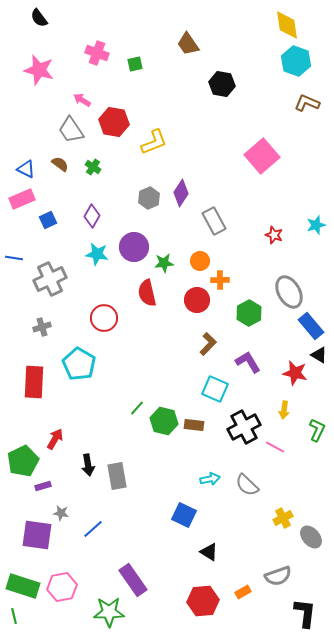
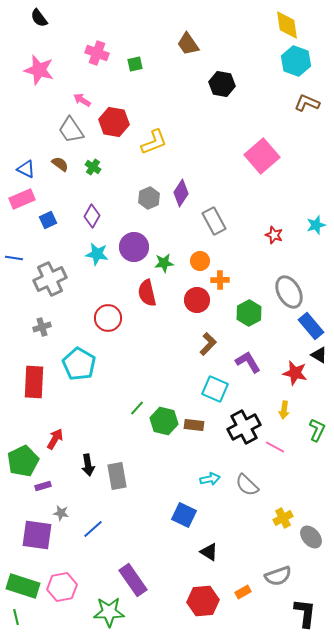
red circle at (104, 318): moved 4 px right
green line at (14, 616): moved 2 px right, 1 px down
